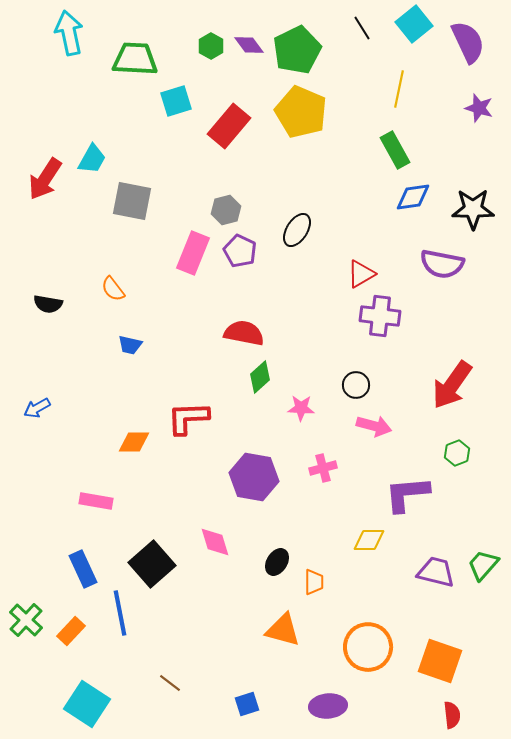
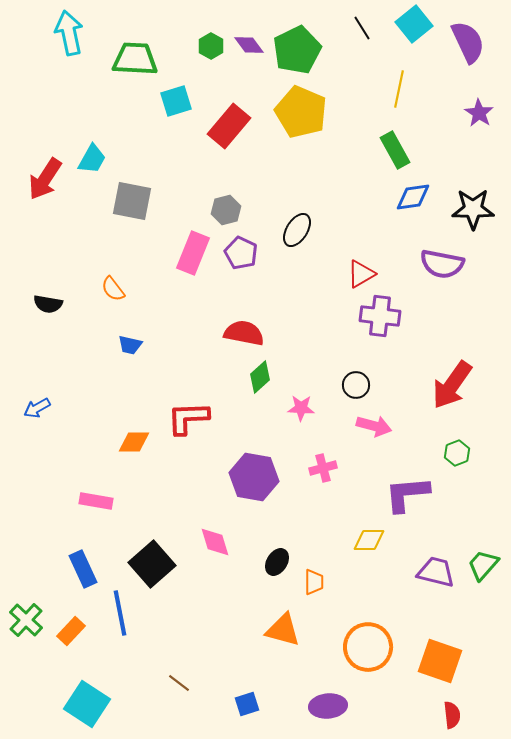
purple star at (479, 108): moved 5 px down; rotated 16 degrees clockwise
purple pentagon at (240, 251): moved 1 px right, 2 px down
brown line at (170, 683): moved 9 px right
